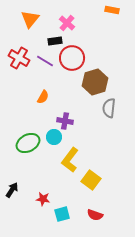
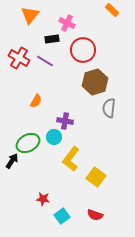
orange rectangle: rotated 32 degrees clockwise
orange triangle: moved 4 px up
pink cross: rotated 14 degrees counterclockwise
black rectangle: moved 3 px left, 2 px up
red circle: moved 11 px right, 8 px up
orange semicircle: moved 7 px left, 4 px down
yellow L-shape: moved 1 px right, 1 px up
yellow square: moved 5 px right, 3 px up
black arrow: moved 29 px up
cyan square: moved 2 px down; rotated 21 degrees counterclockwise
